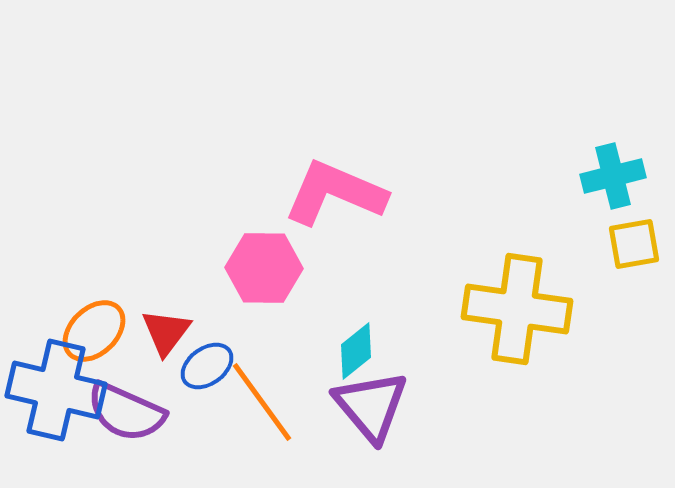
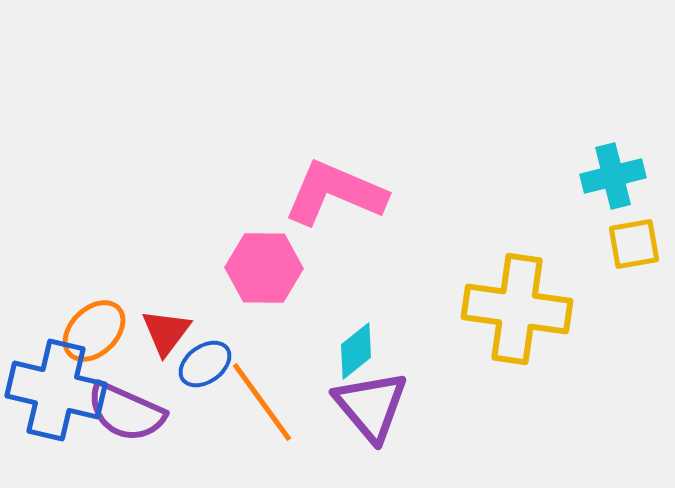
blue ellipse: moved 2 px left, 2 px up
